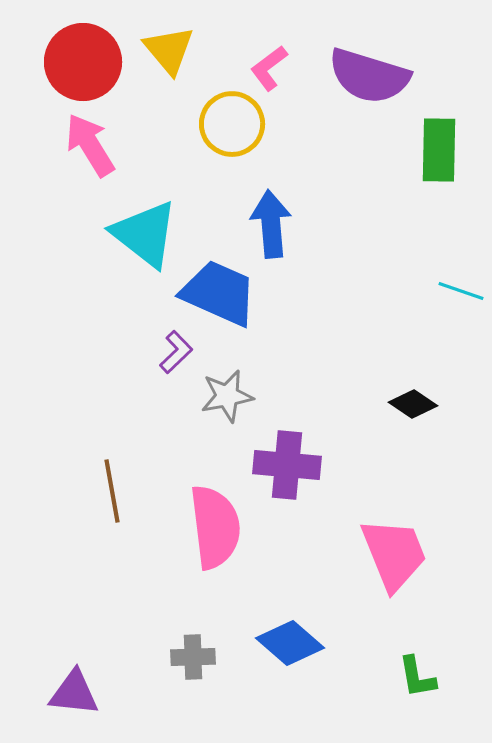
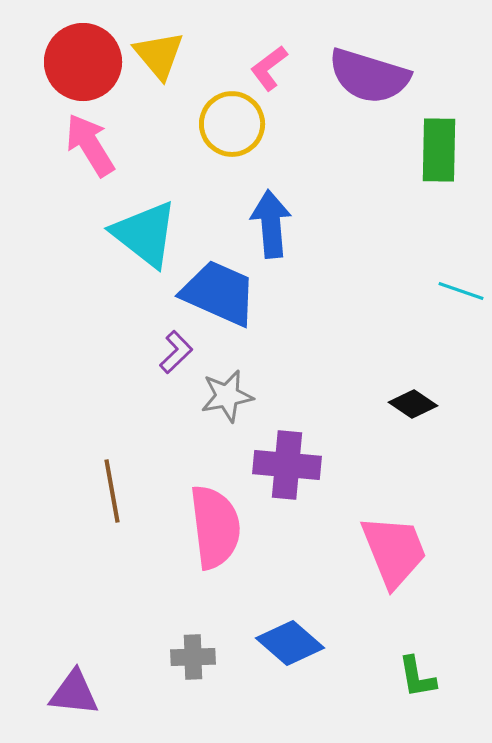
yellow triangle: moved 10 px left, 5 px down
pink trapezoid: moved 3 px up
